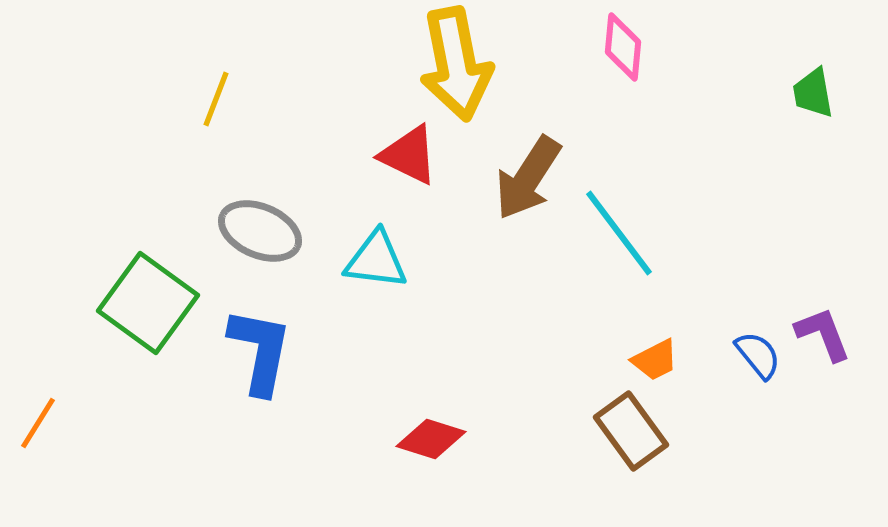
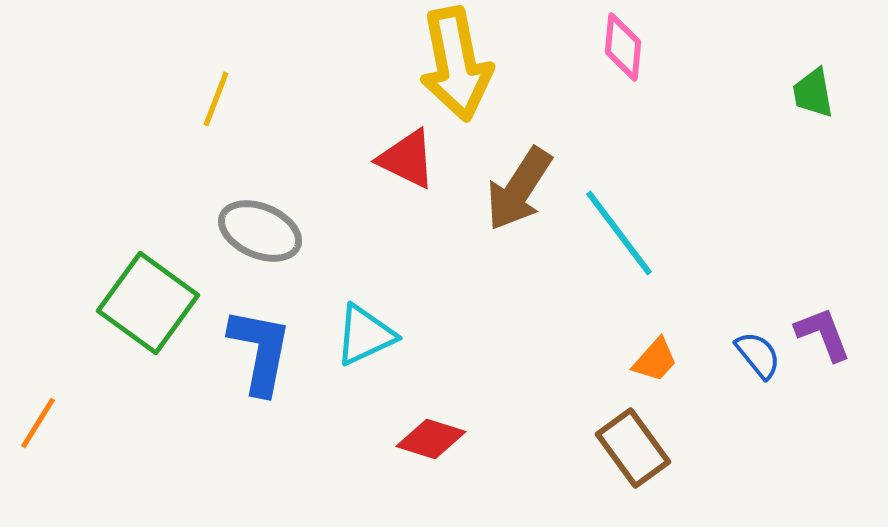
red triangle: moved 2 px left, 4 px down
brown arrow: moved 9 px left, 11 px down
cyan triangle: moved 11 px left, 75 px down; rotated 32 degrees counterclockwise
orange trapezoid: rotated 21 degrees counterclockwise
brown rectangle: moved 2 px right, 17 px down
